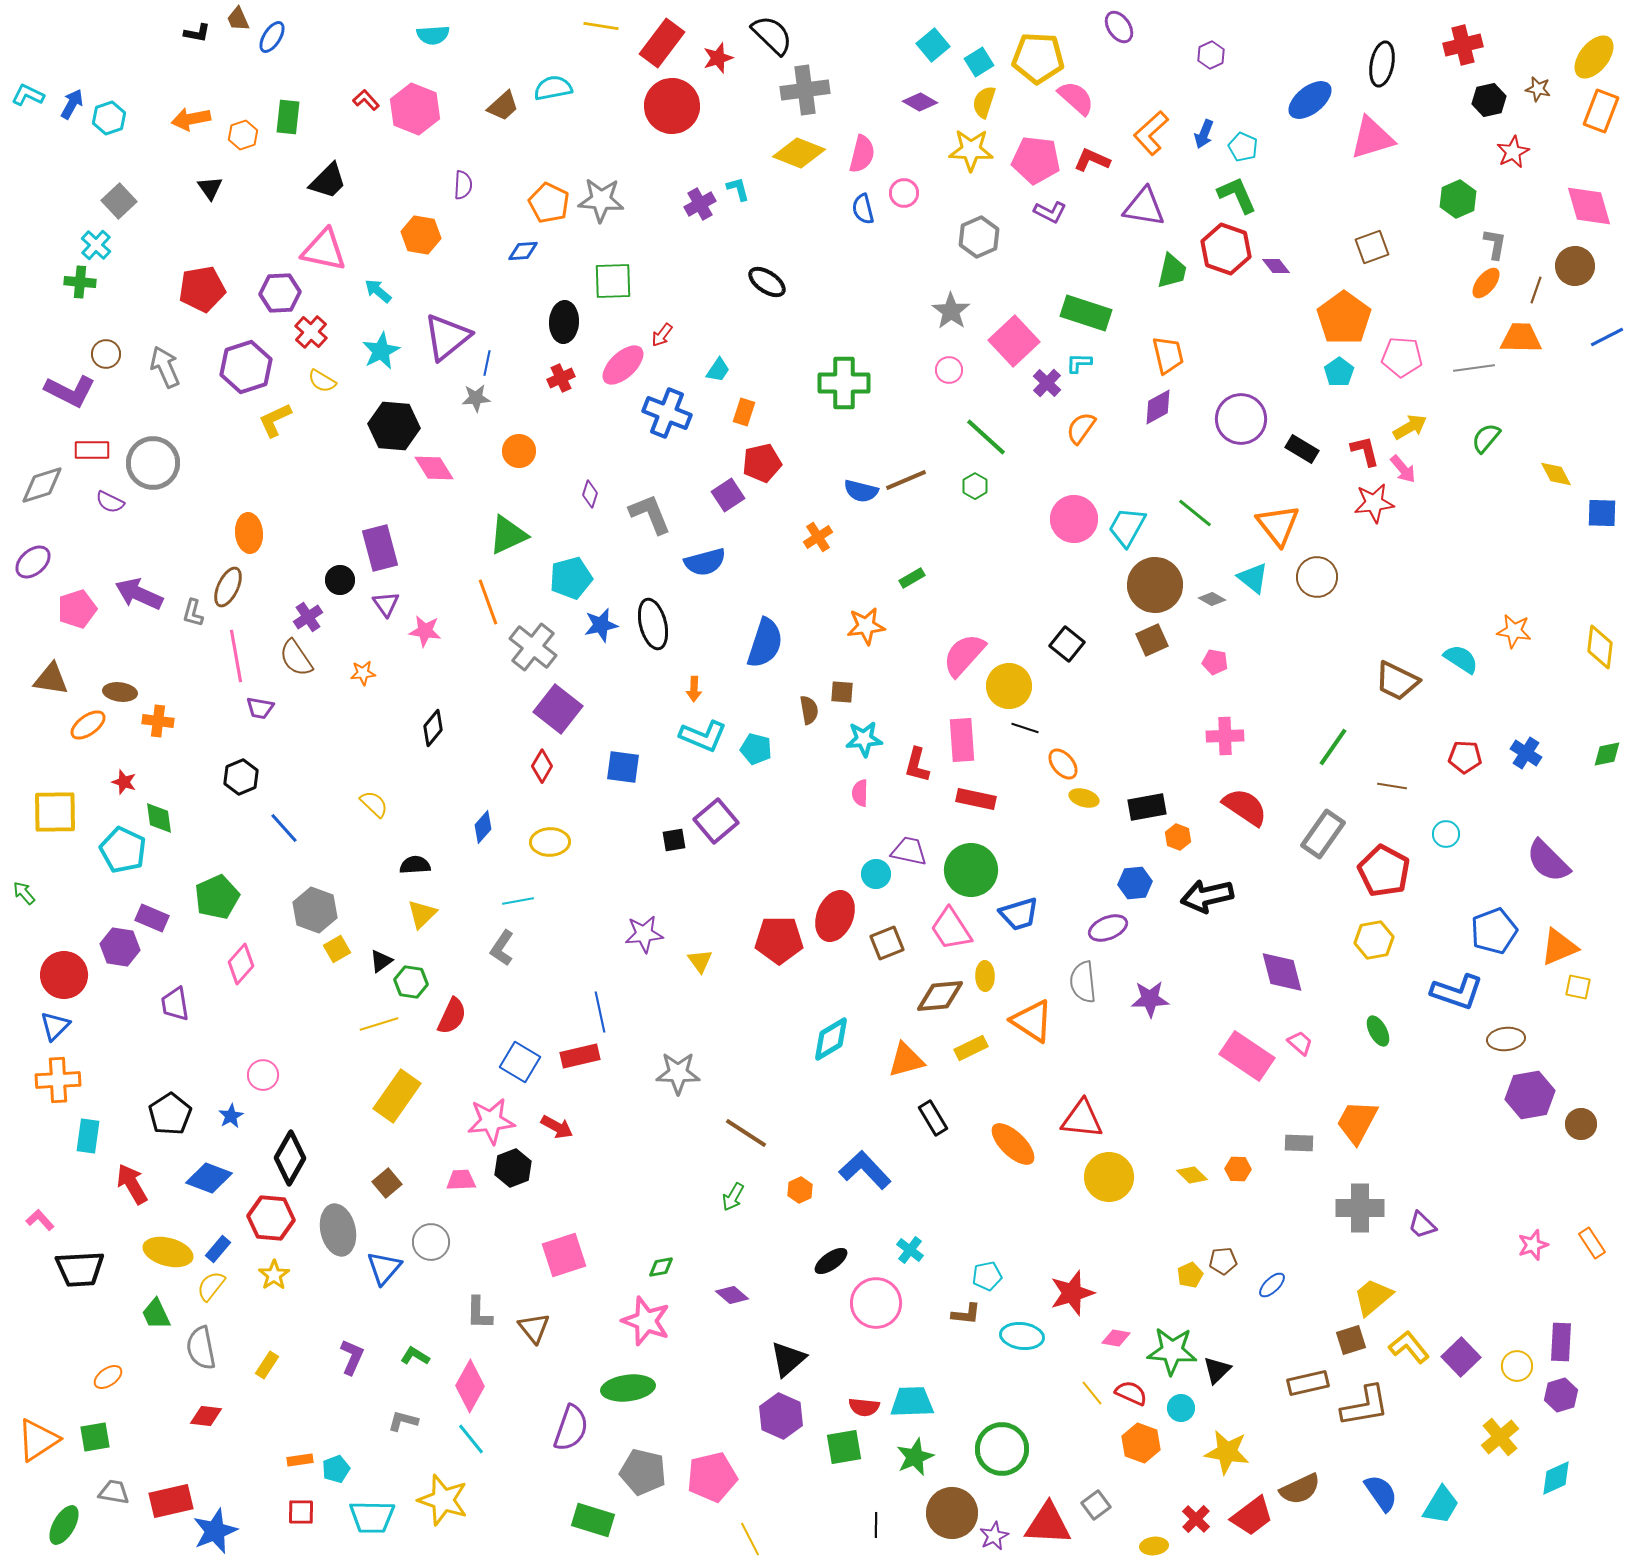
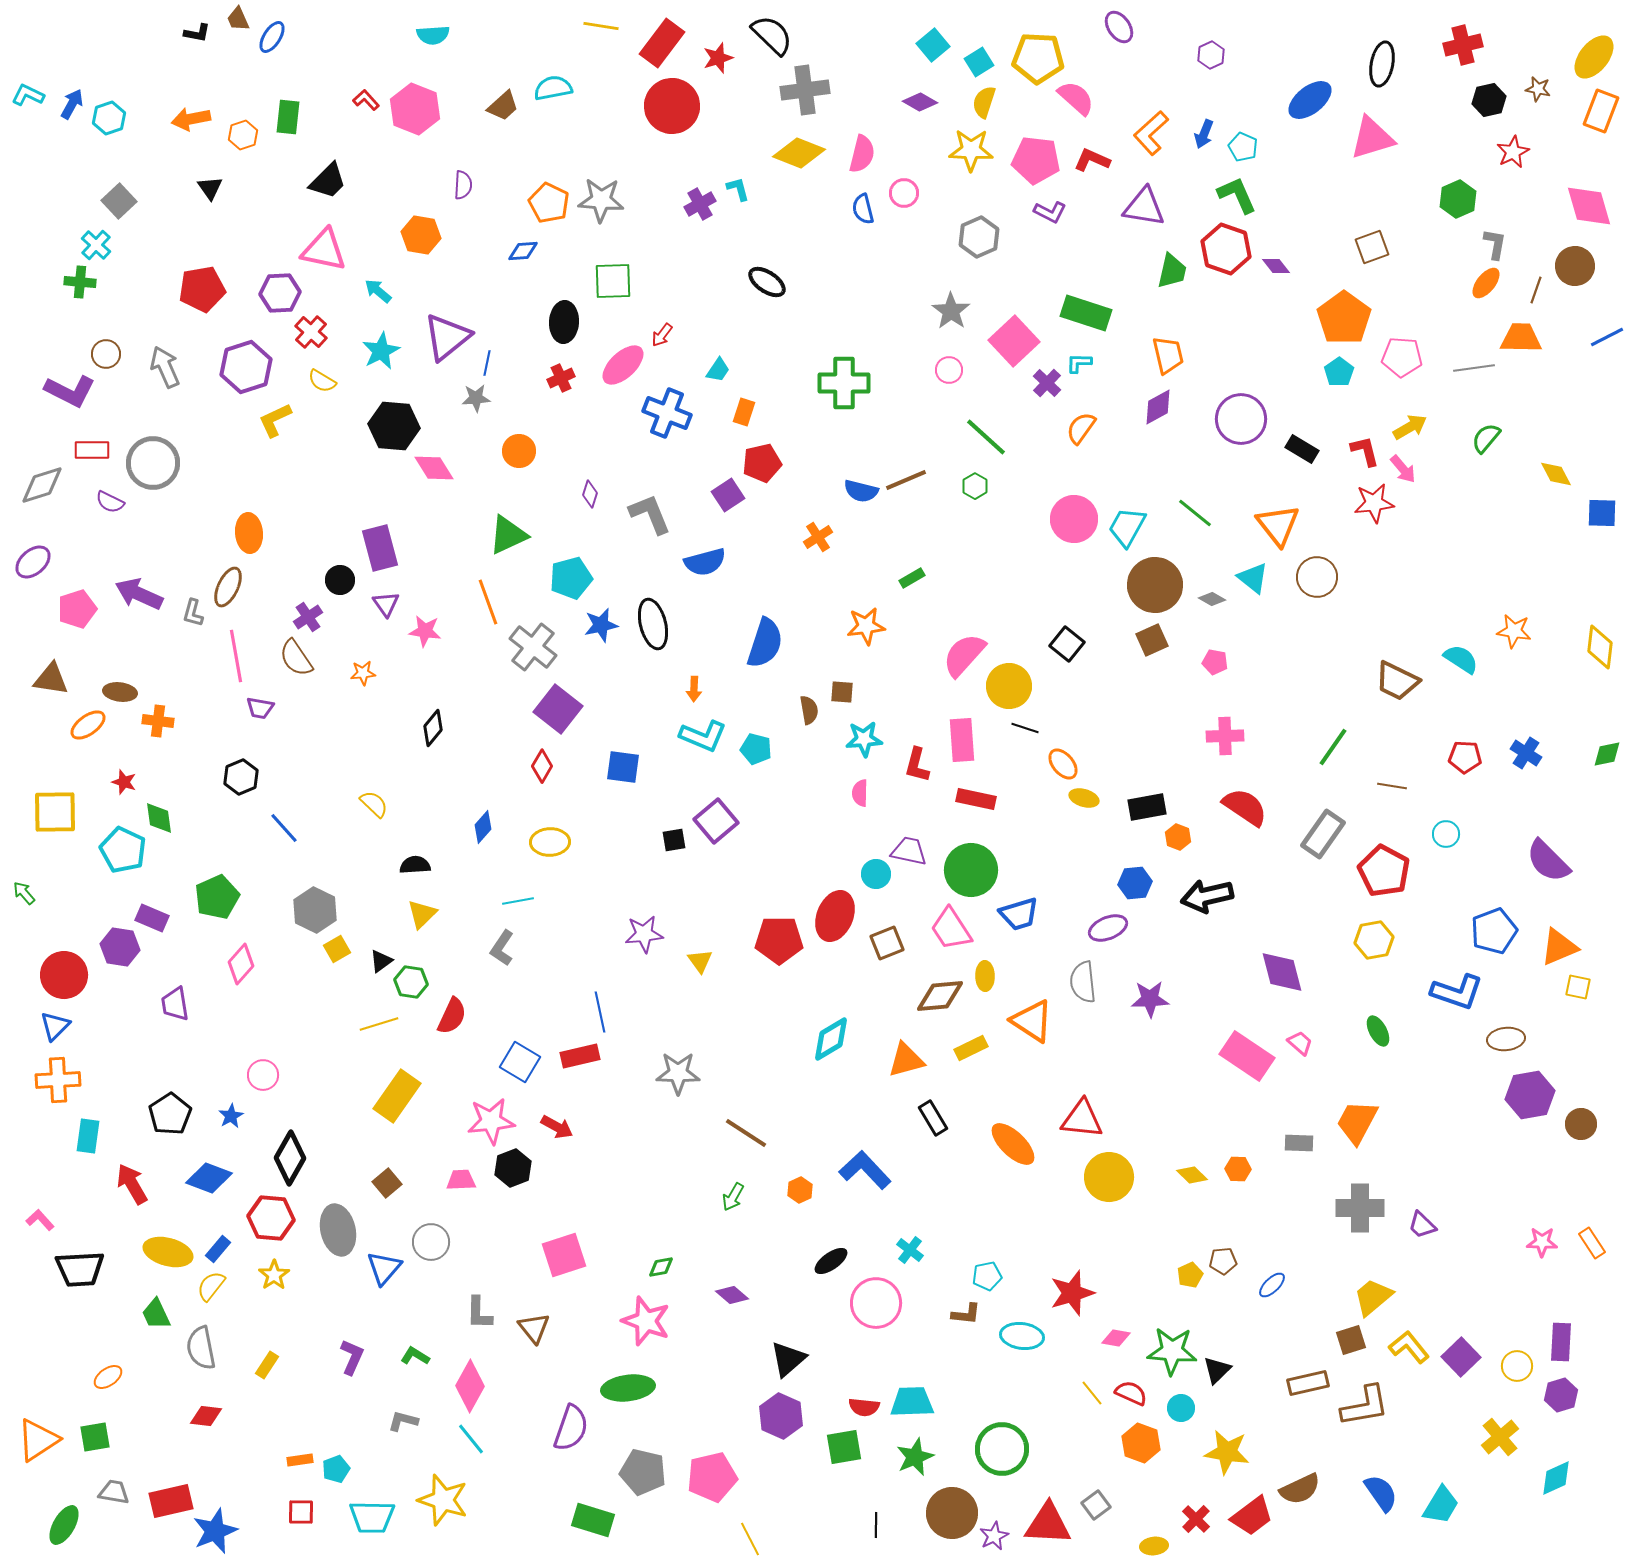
gray hexagon at (315, 910): rotated 6 degrees clockwise
pink star at (1533, 1245): moved 9 px right, 3 px up; rotated 20 degrees clockwise
